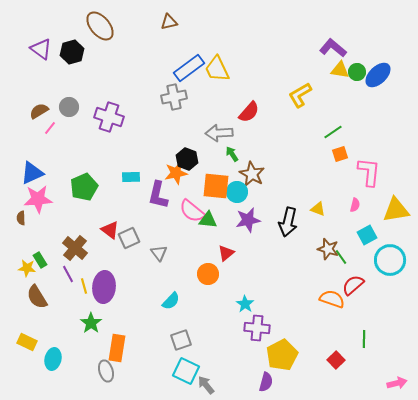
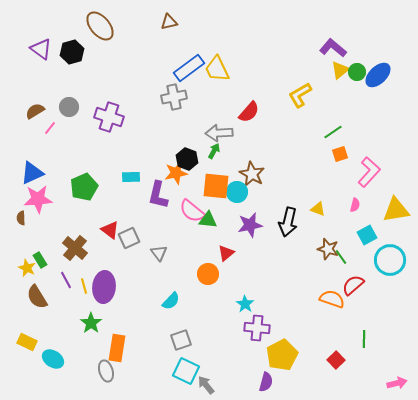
yellow triangle at (340, 70): rotated 48 degrees counterclockwise
brown semicircle at (39, 111): moved 4 px left
green arrow at (232, 154): moved 18 px left, 3 px up; rotated 63 degrees clockwise
pink L-shape at (369, 172): rotated 36 degrees clockwise
purple star at (248, 220): moved 2 px right, 5 px down
yellow star at (27, 268): rotated 18 degrees clockwise
purple line at (68, 274): moved 2 px left, 6 px down
cyan ellipse at (53, 359): rotated 70 degrees counterclockwise
